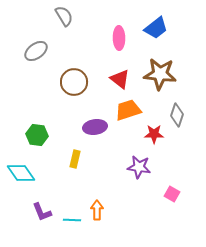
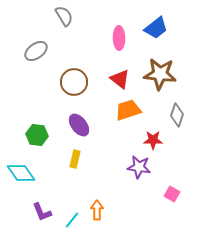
purple ellipse: moved 16 px left, 2 px up; rotated 60 degrees clockwise
red star: moved 1 px left, 6 px down
cyan line: rotated 54 degrees counterclockwise
